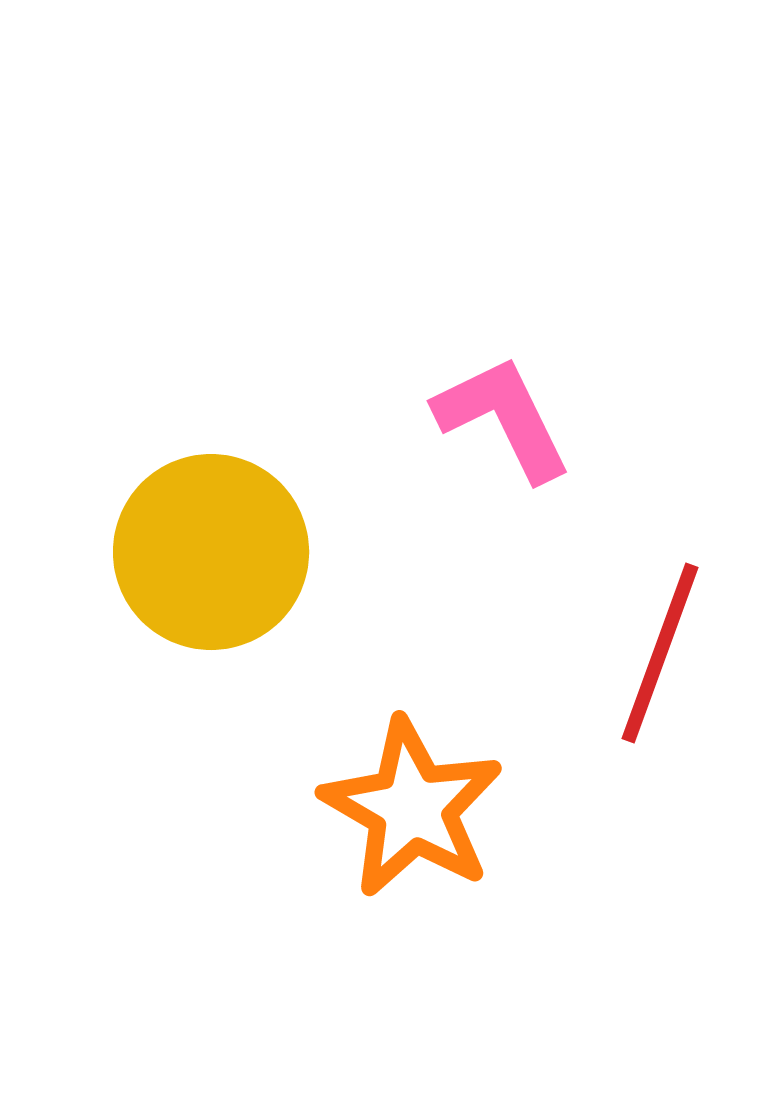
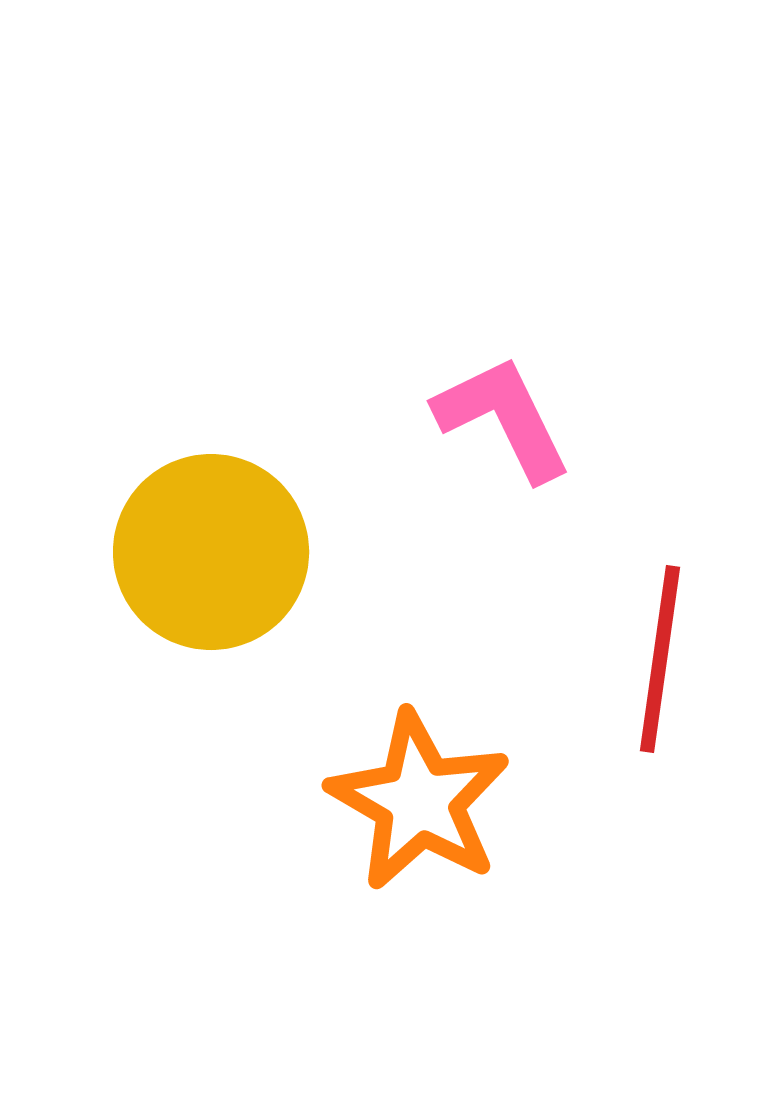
red line: moved 6 px down; rotated 12 degrees counterclockwise
orange star: moved 7 px right, 7 px up
